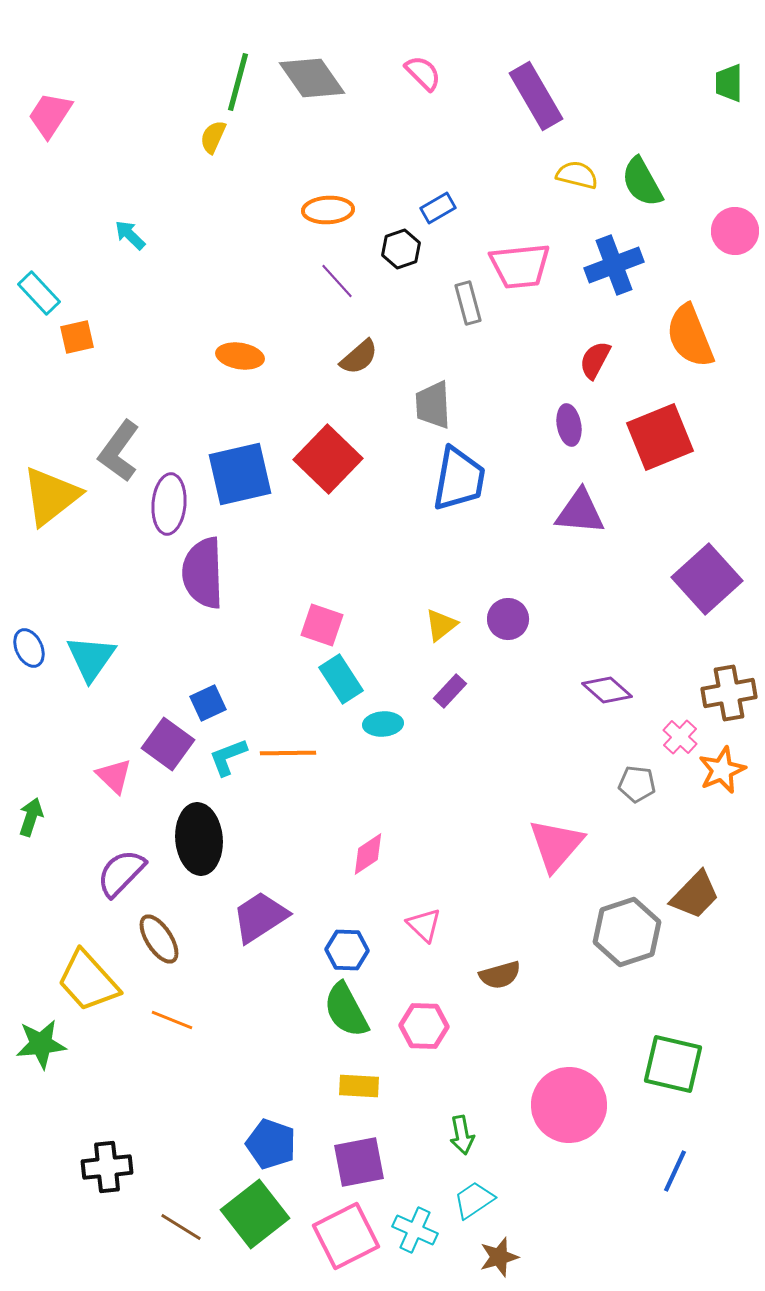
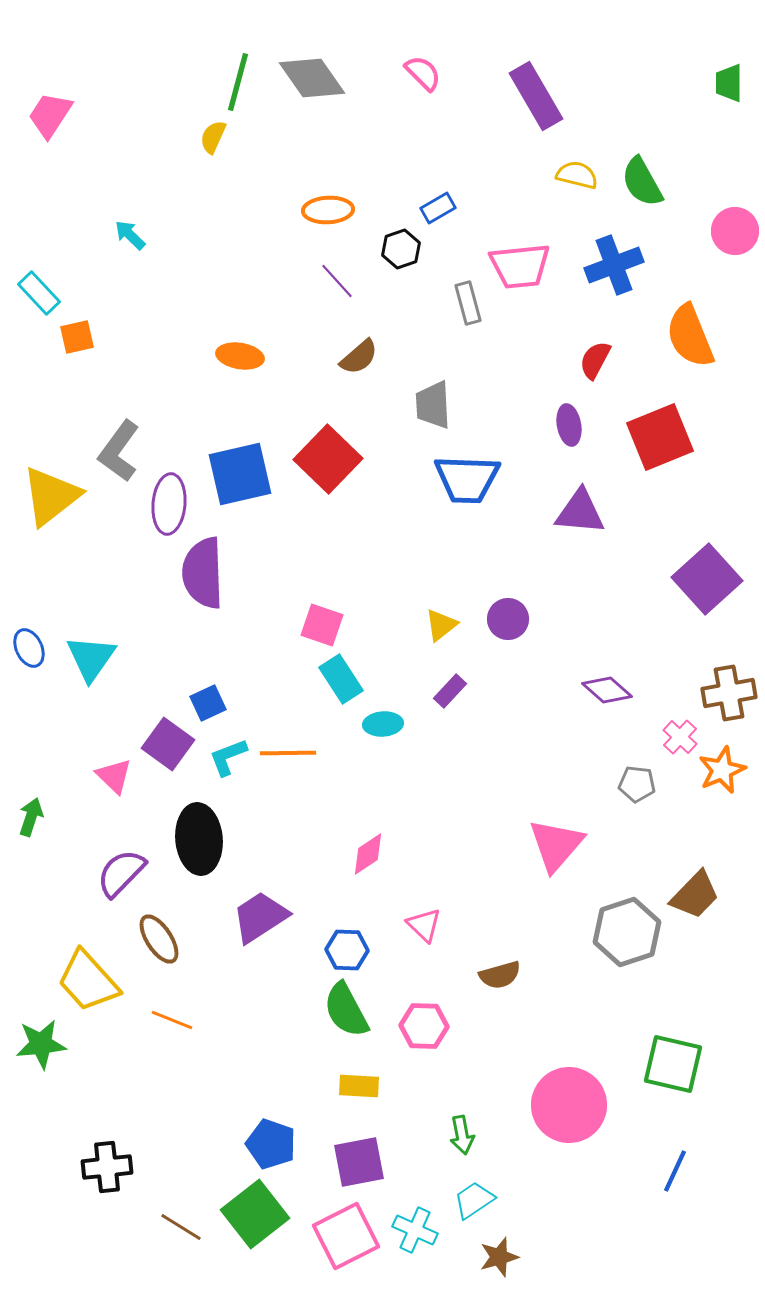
blue trapezoid at (459, 479): moved 8 px right; rotated 82 degrees clockwise
